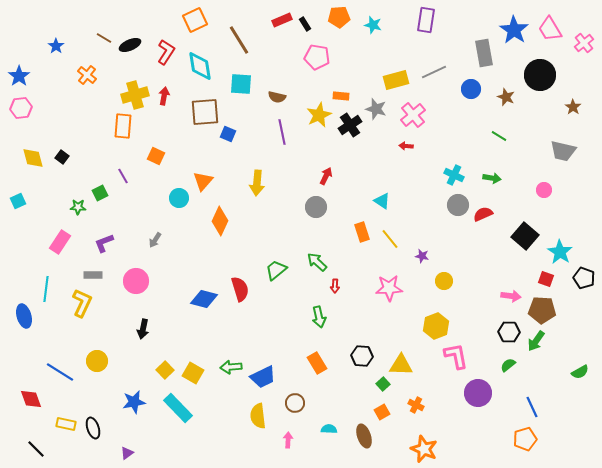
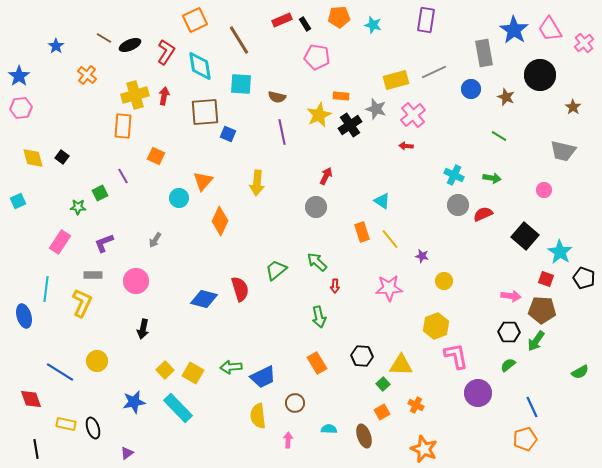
black line at (36, 449): rotated 36 degrees clockwise
